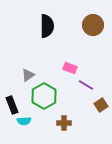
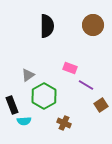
brown cross: rotated 24 degrees clockwise
